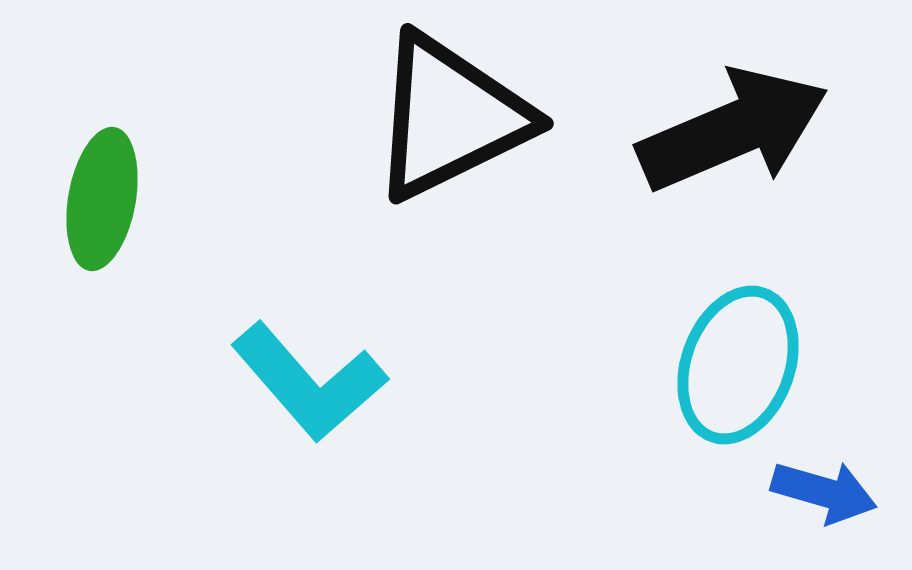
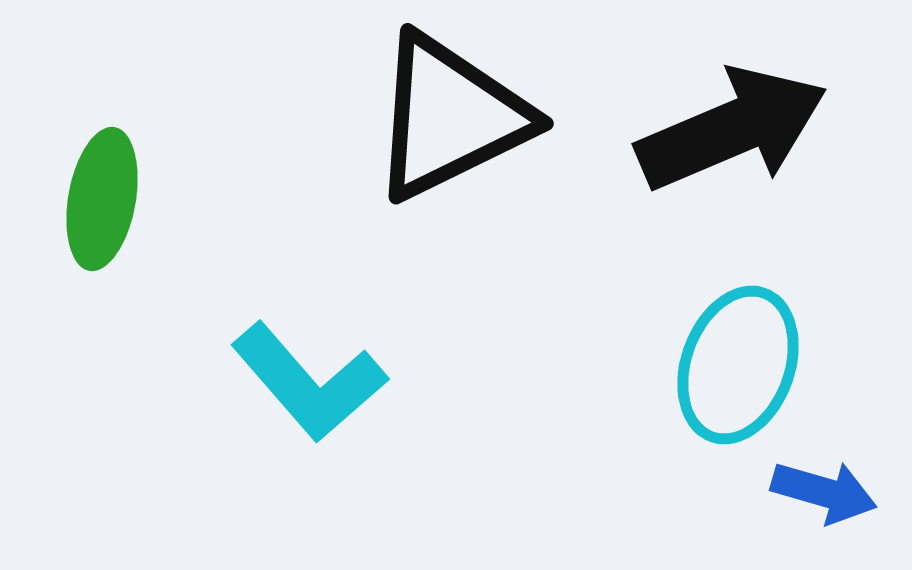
black arrow: moved 1 px left, 1 px up
